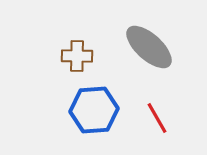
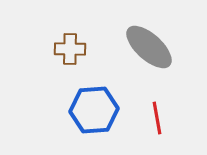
brown cross: moved 7 px left, 7 px up
red line: rotated 20 degrees clockwise
